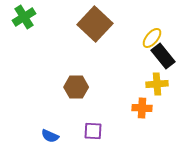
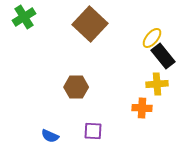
brown square: moved 5 px left
